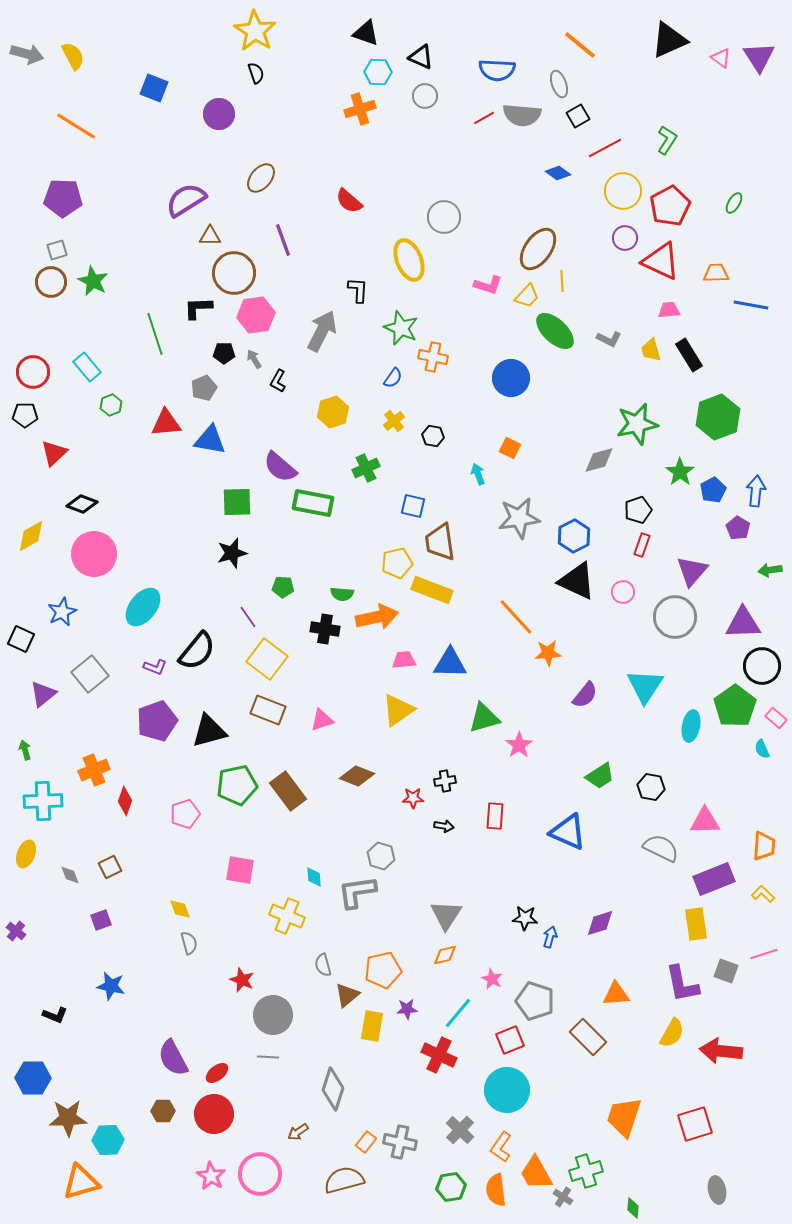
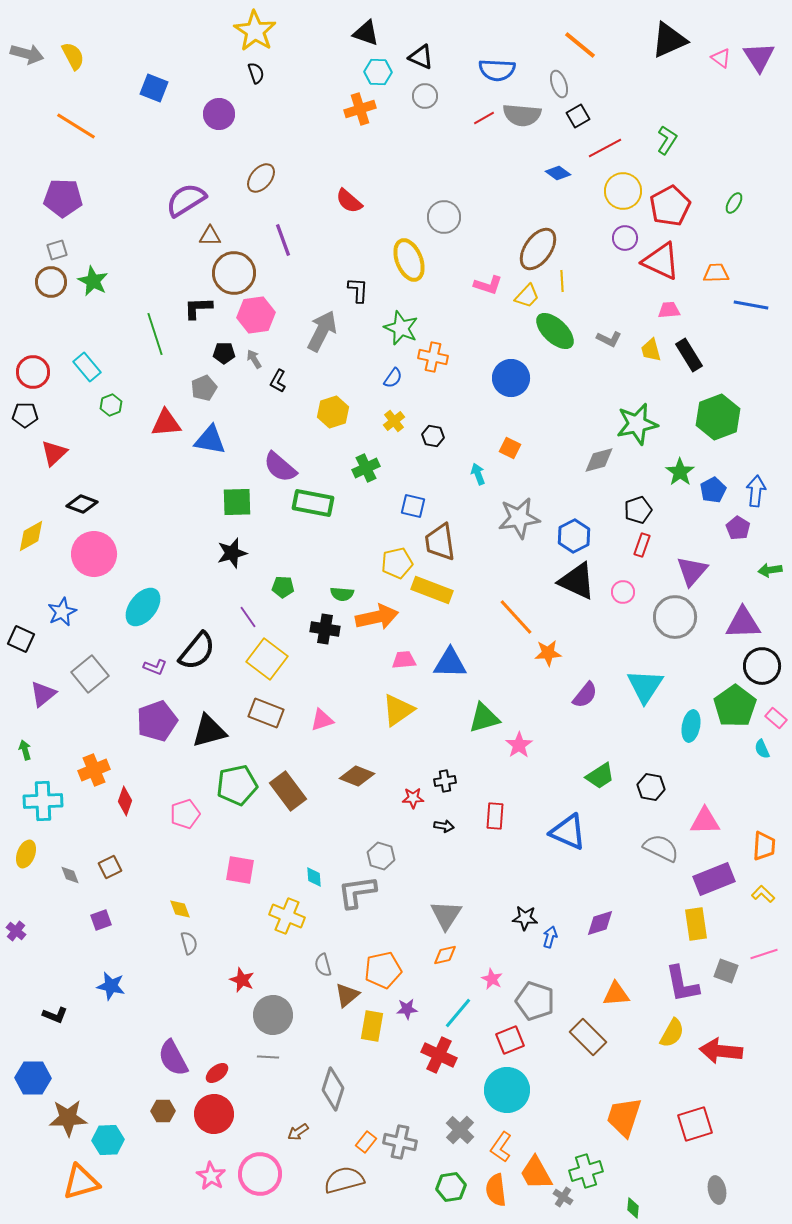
brown rectangle at (268, 710): moved 2 px left, 3 px down
